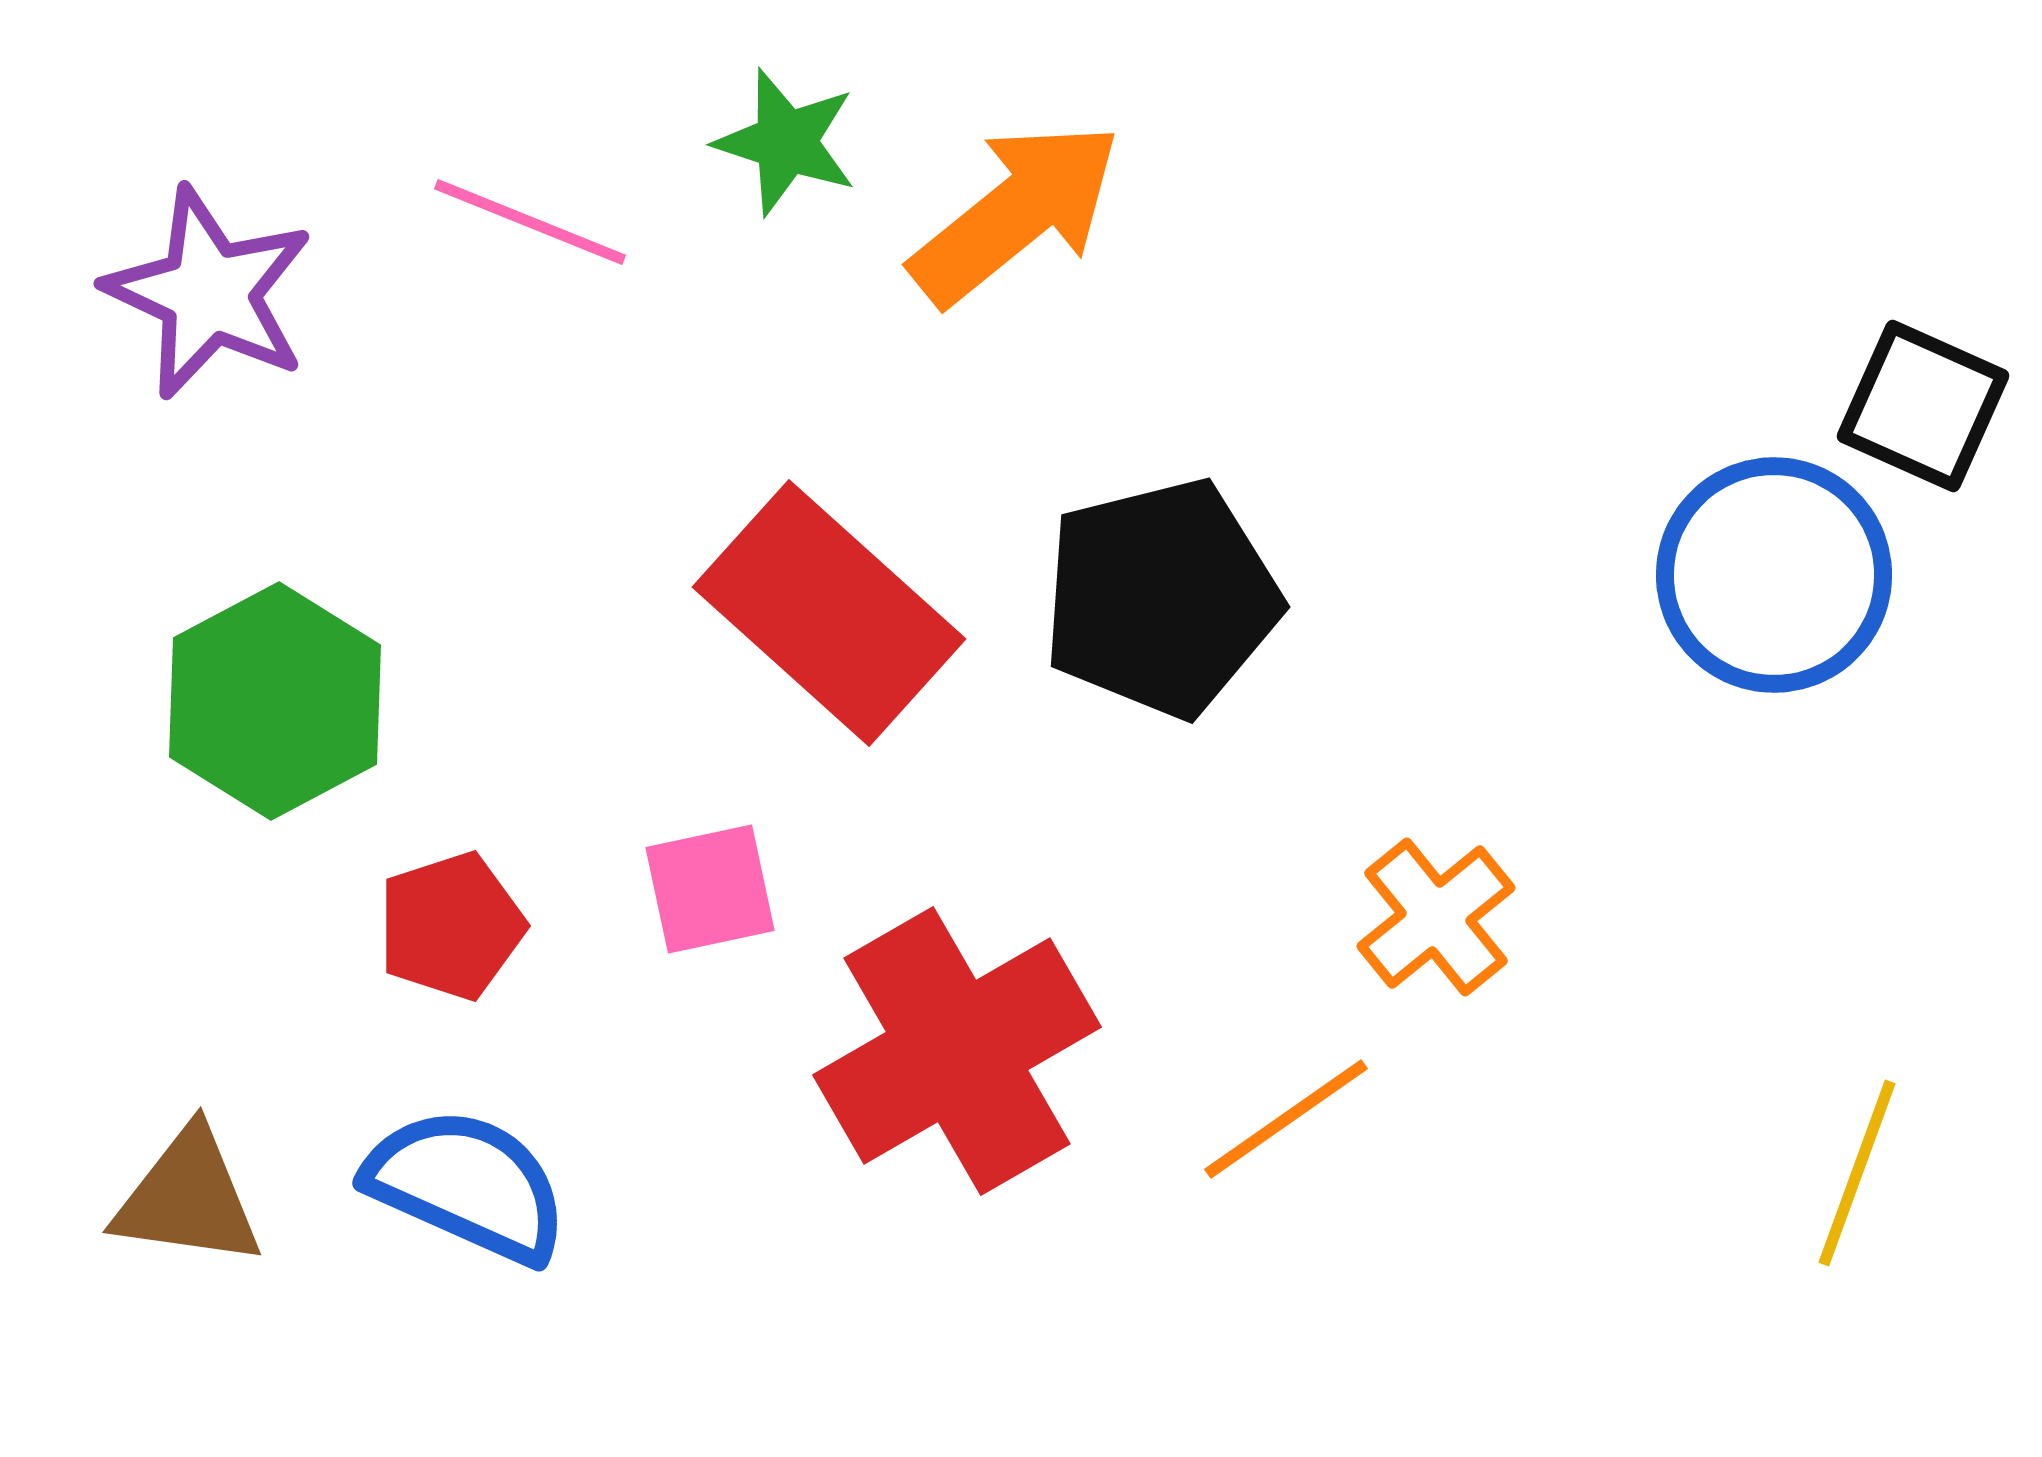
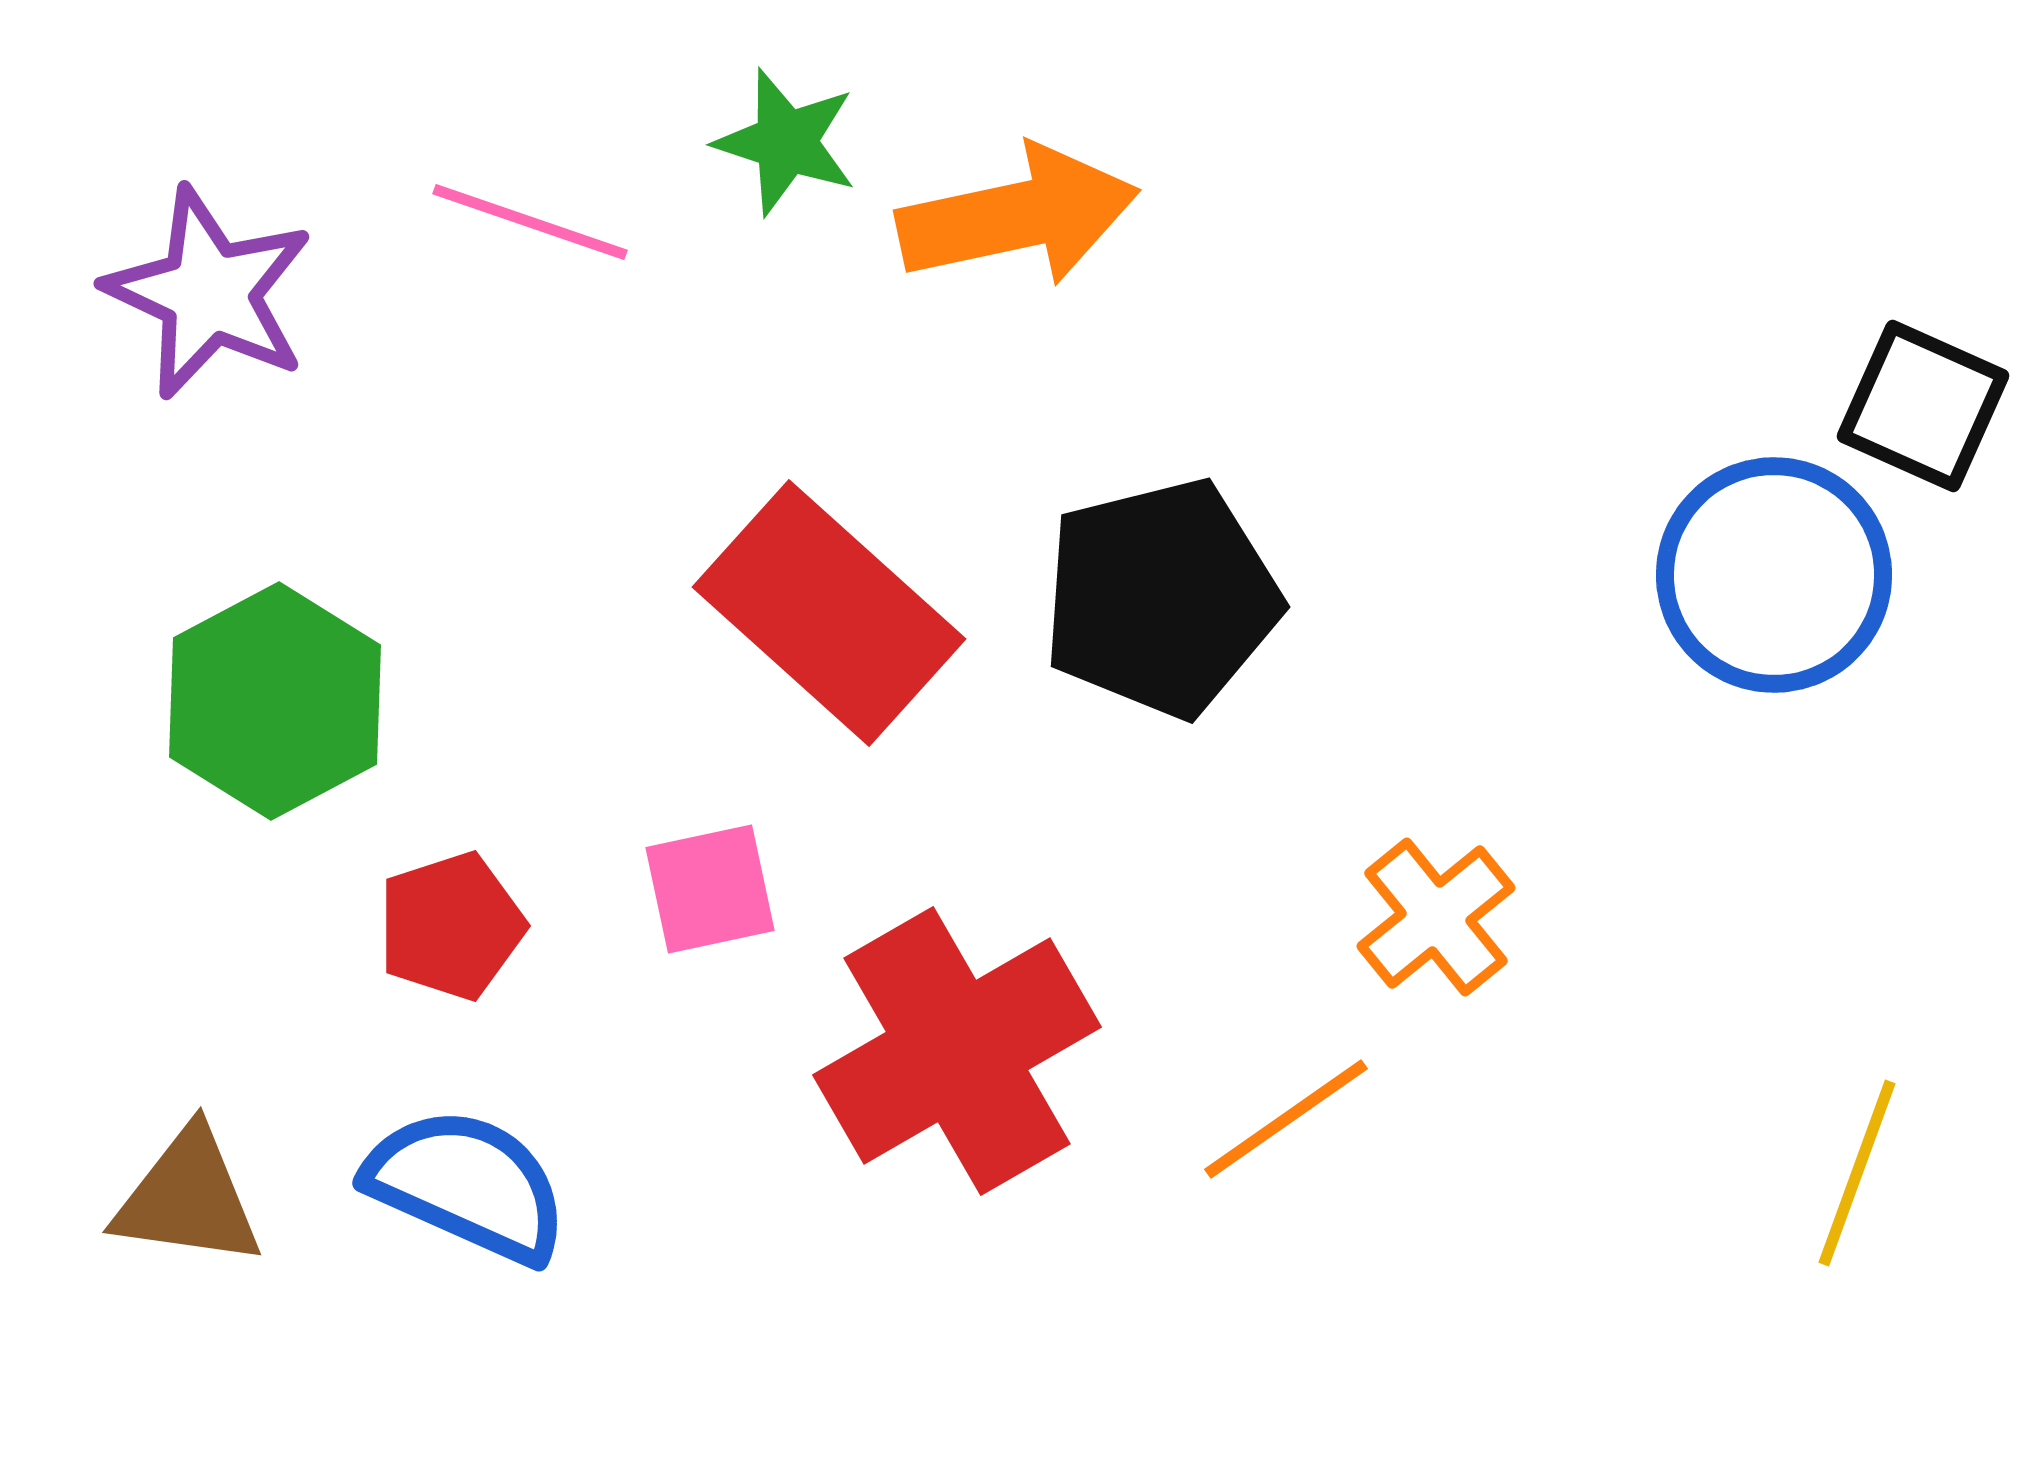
orange arrow: moved 2 px right, 3 px down; rotated 27 degrees clockwise
pink line: rotated 3 degrees counterclockwise
